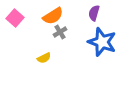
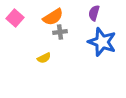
orange semicircle: moved 1 px down
gray cross: rotated 24 degrees clockwise
